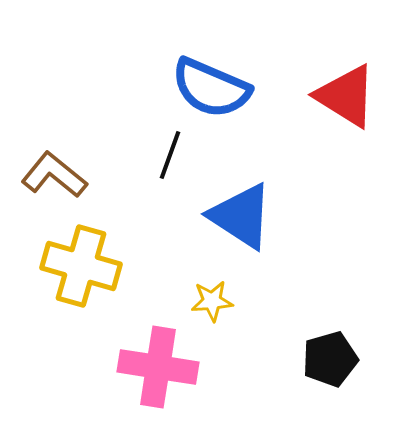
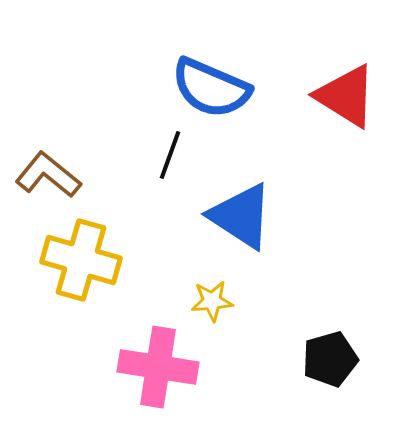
brown L-shape: moved 6 px left
yellow cross: moved 6 px up
